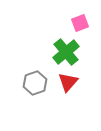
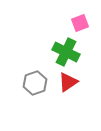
green cross: rotated 24 degrees counterclockwise
red triangle: rotated 15 degrees clockwise
